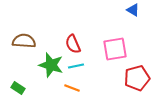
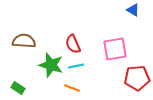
red pentagon: rotated 10 degrees clockwise
